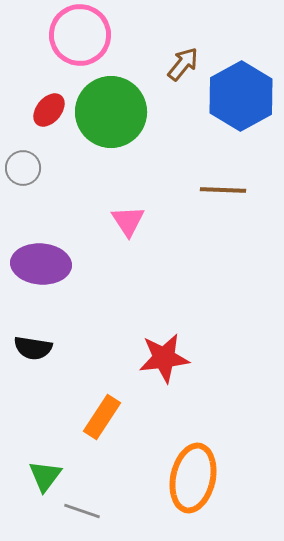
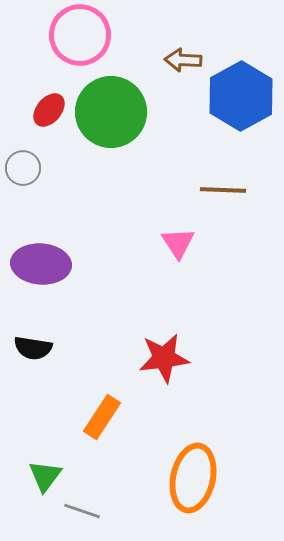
brown arrow: moved 4 px up; rotated 126 degrees counterclockwise
pink triangle: moved 50 px right, 22 px down
